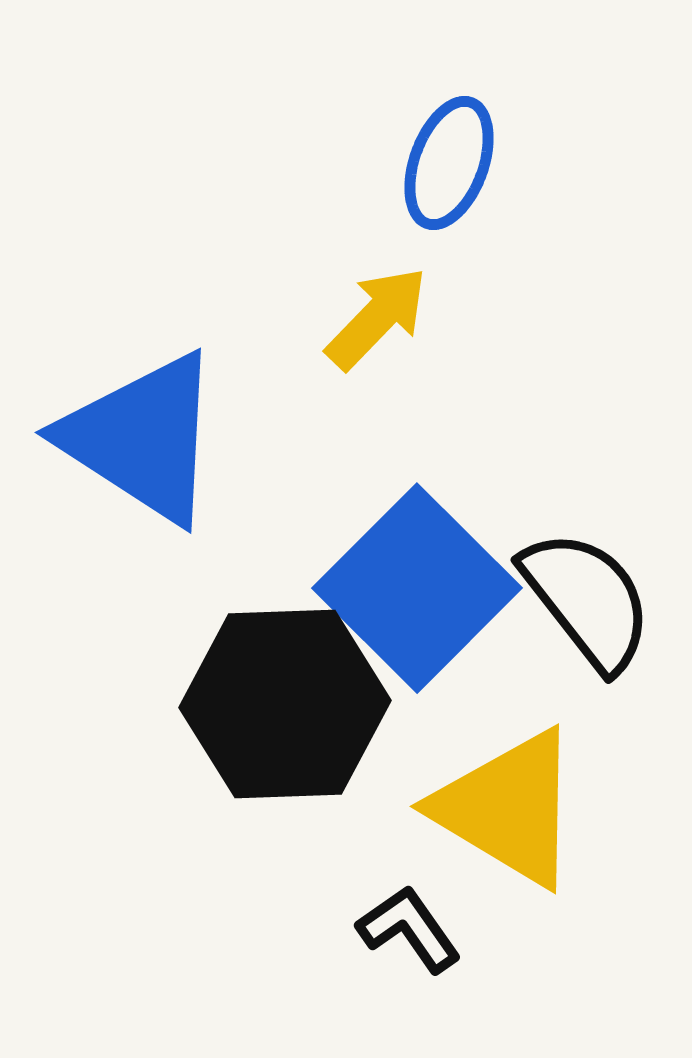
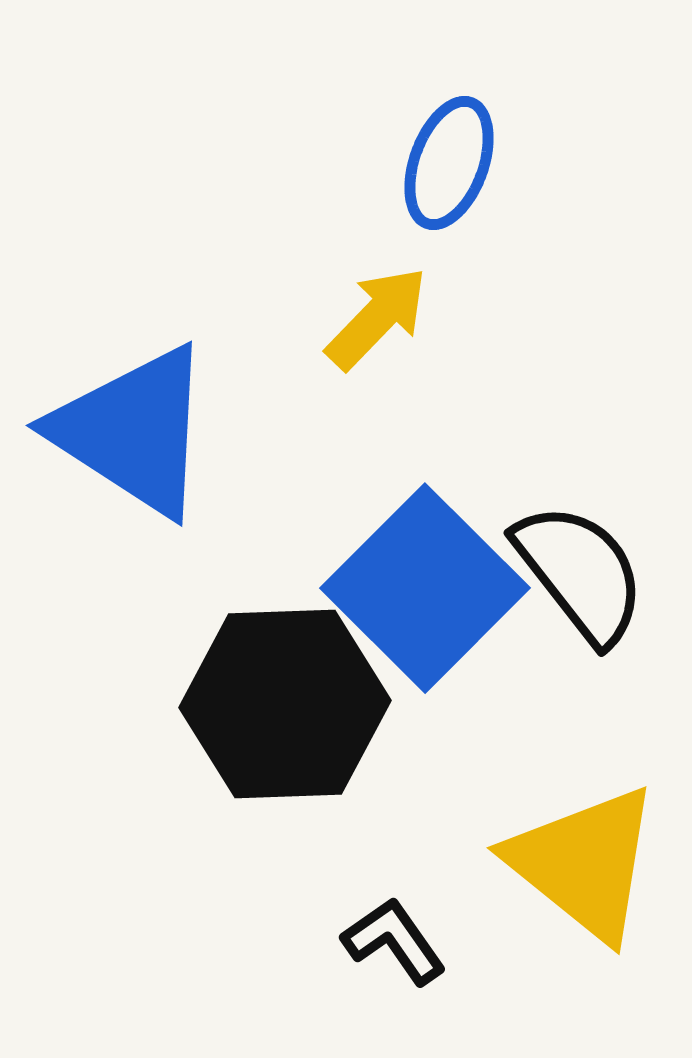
blue triangle: moved 9 px left, 7 px up
blue square: moved 8 px right
black semicircle: moved 7 px left, 27 px up
yellow triangle: moved 76 px right, 55 px down; rotated 8 degrees clockwise
black L-shape: moved 15 px left, 12 px down
